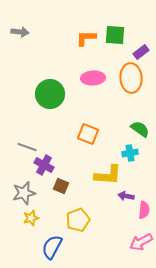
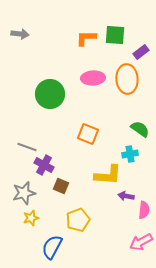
gray arrow: moved 2 px down
orange ellipse: moved 4 px left, 1 px down
cyan cross: moved 1 px down
